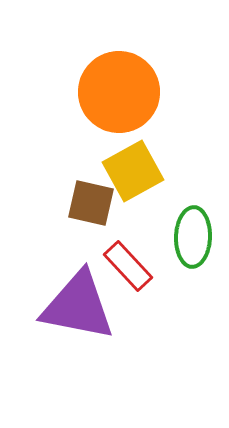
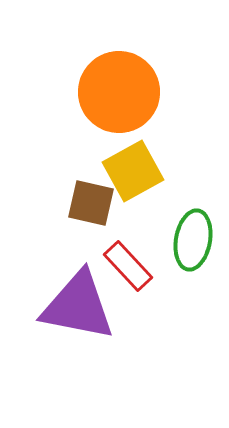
green ellipse: moved 3 px down; rotated 8 degrees clockwise
